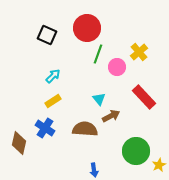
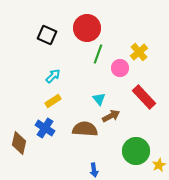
pink circle: moved 3 px right, 1 px down
